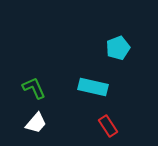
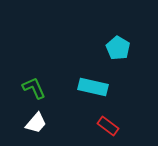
cyan pentagon: rotated 20 degrees counterclockwise
red rectangle: rotated 20 degrees counterclockwise
